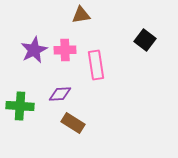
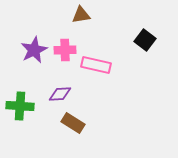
pink rectangle: rotated 68 degrees counterclockwise
